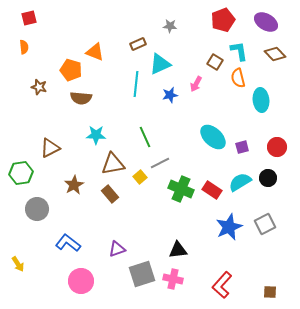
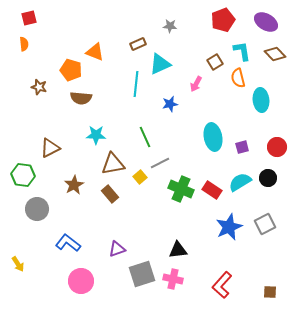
orange semicircle at (24, 47): moved 3 px up
cyan L-shape at (239, 51): moved 3 px right
brown square at (215, 62): rotated 28 degrees clockwise
blue star at (170, 95): moved 9 px down
cyan ellipse at (213, 137): rotated 36 degrees clockwise
green hexagon at (21, 173): moved 2 px right, 2 px down; rotated 15 degrees clockwise
